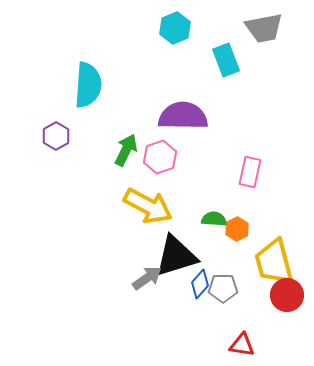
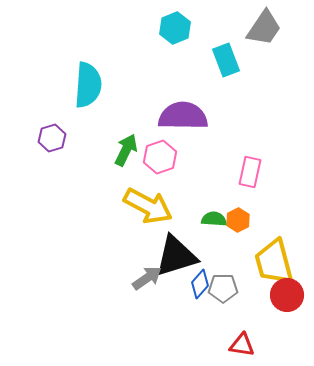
gray trapezoid: rotated 45 degrees counterclockwise
purple hexagon: moved 4 px left, 2 px down; rotated 12 degrees clockwise
orange hexagon: moved 1 px right, 9 px up
